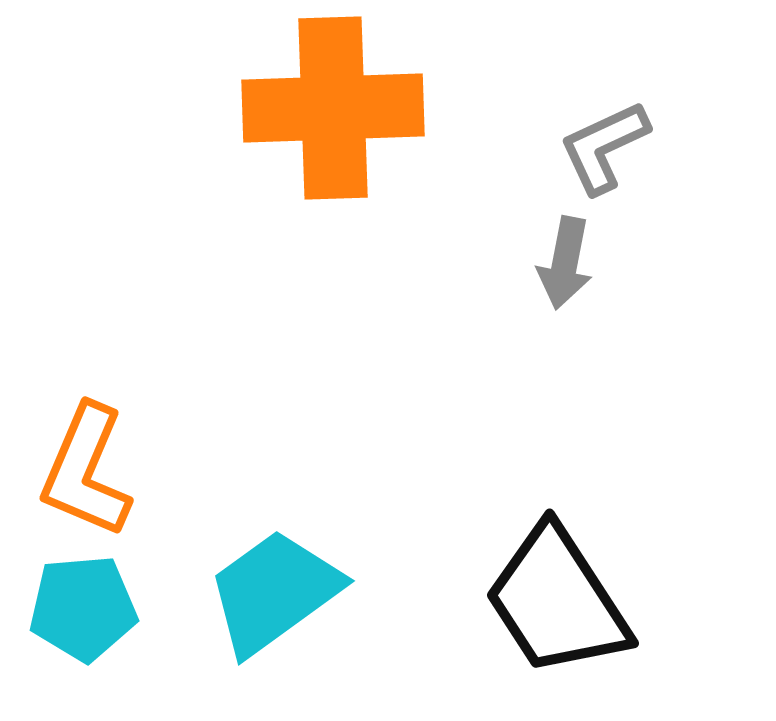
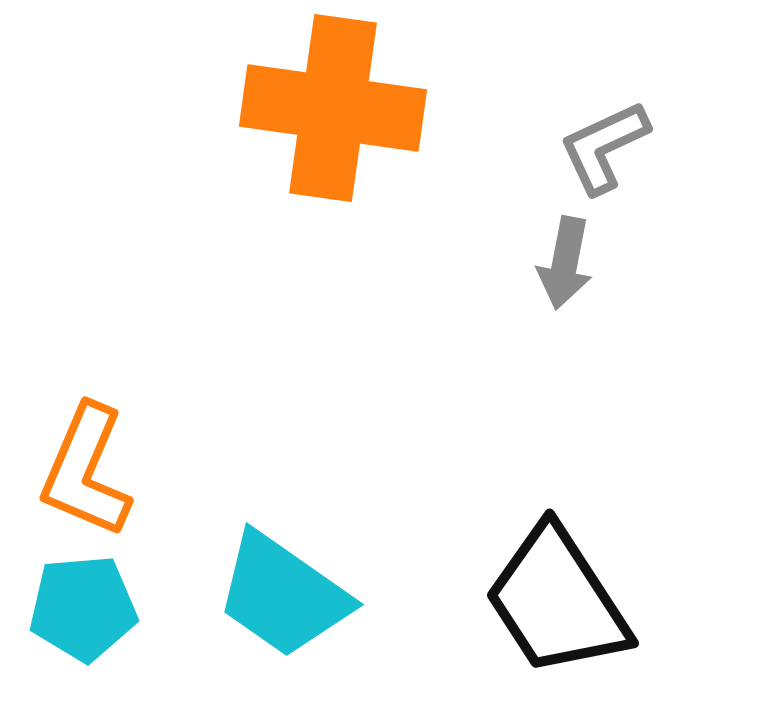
orange cross: rotated 10 degrees clockwise
cyan trapezoid: moved 9 px right, 3 px down; rotated 109 degrees counterclockwise
